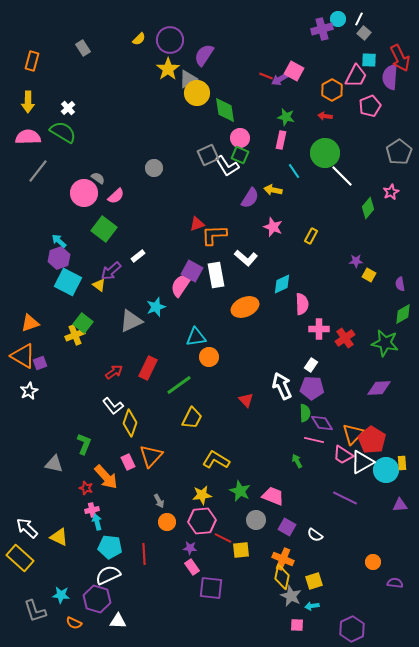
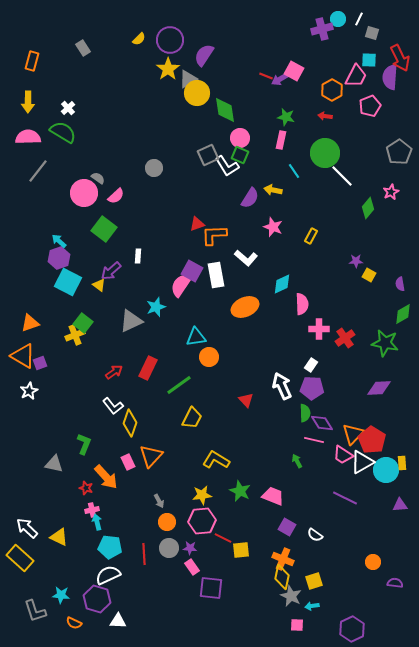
gray square at (364, 33): moved 8 px right; rotated 24 degrees counterclockwise
white rectangle at (138, 256): rotated 48 degrees counterclockwise
gray circle at (256, 520): moved 87 px left, 28 px down
